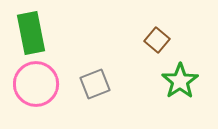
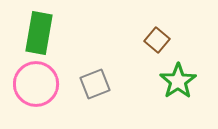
green rectangle: moved 8 px right; rotated 21 degrees clockwise
green star: moved 2 px left
